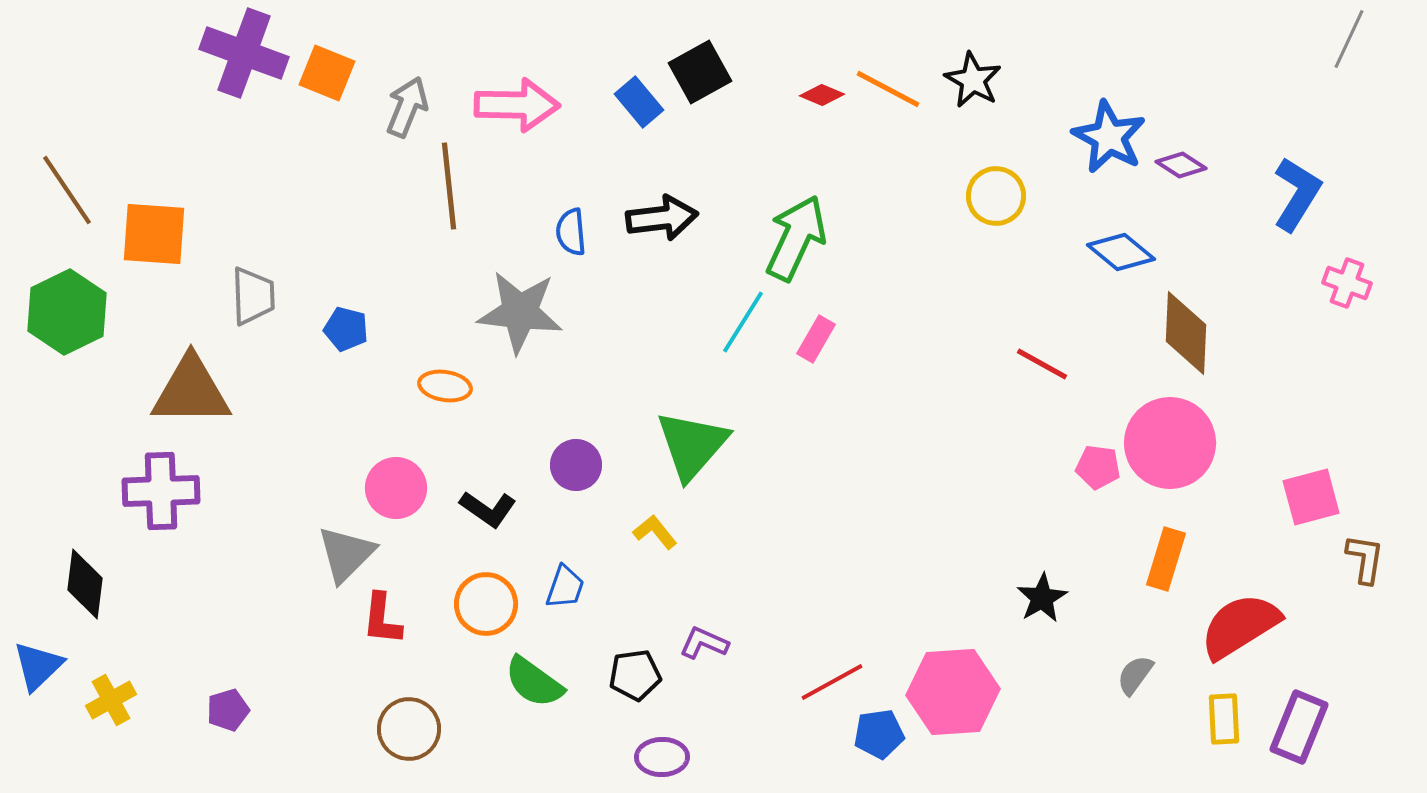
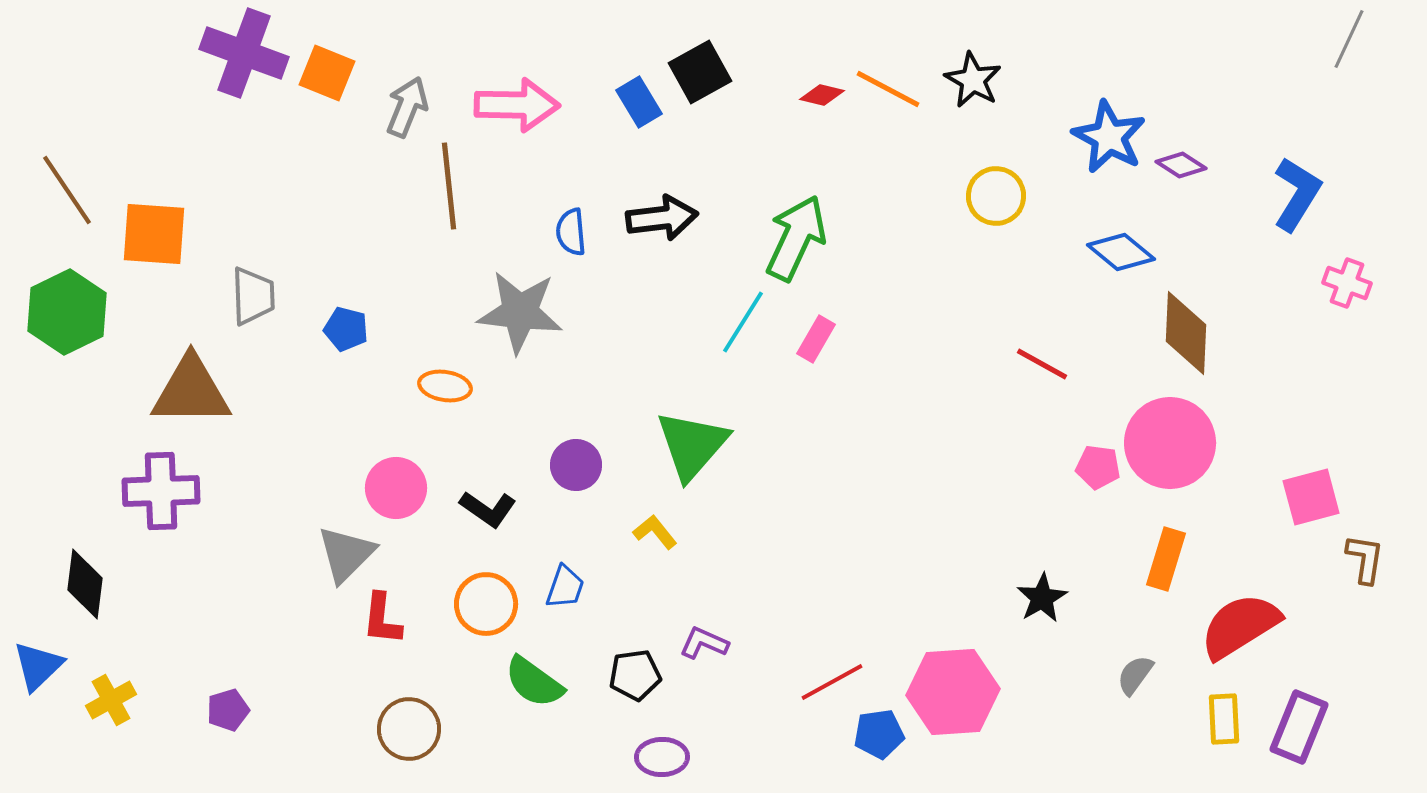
red diamond at (822, 95): rotated 9 degrees counterclockwise
blue rectangle at (639, 102): rotated 9 degrees clockwise
